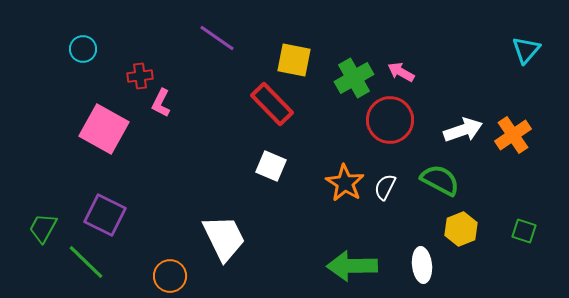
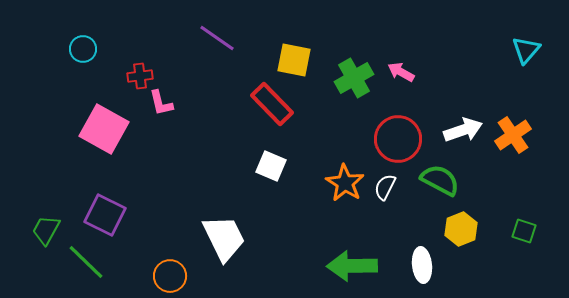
pink L-shape: rotated 40 degrees counterclockwise
red circle: moved 8 px right, 19 px down
green trapezoid: moved 3 px right, 2 px down
